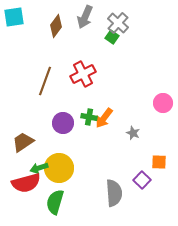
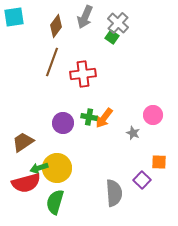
red cross: rotated 20 degrees clockwise
brown line: moved 7 px right, 19 px up
pink circle: moved 10 px left, 12 px down
yellow circle: moved 2 px left
